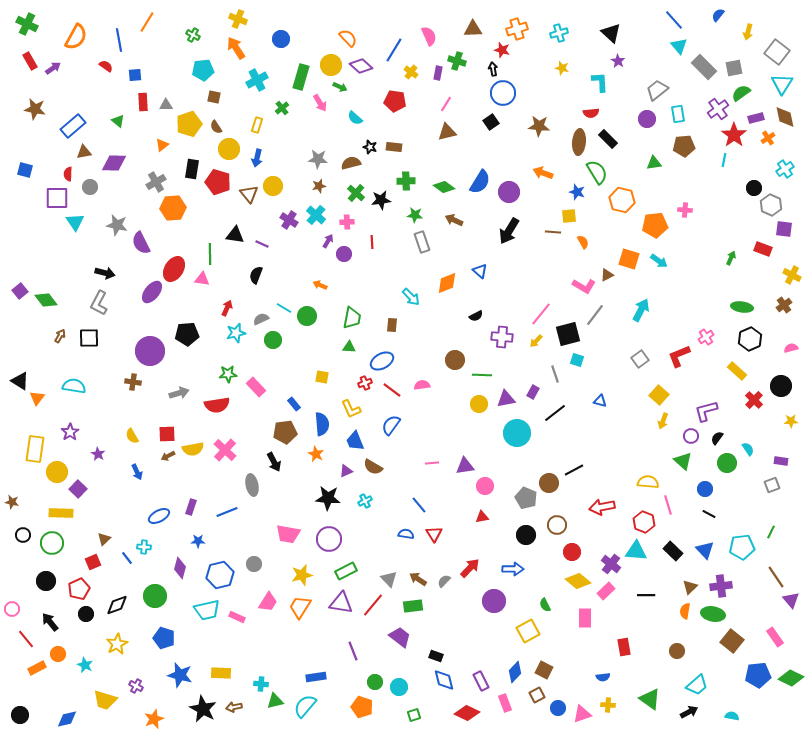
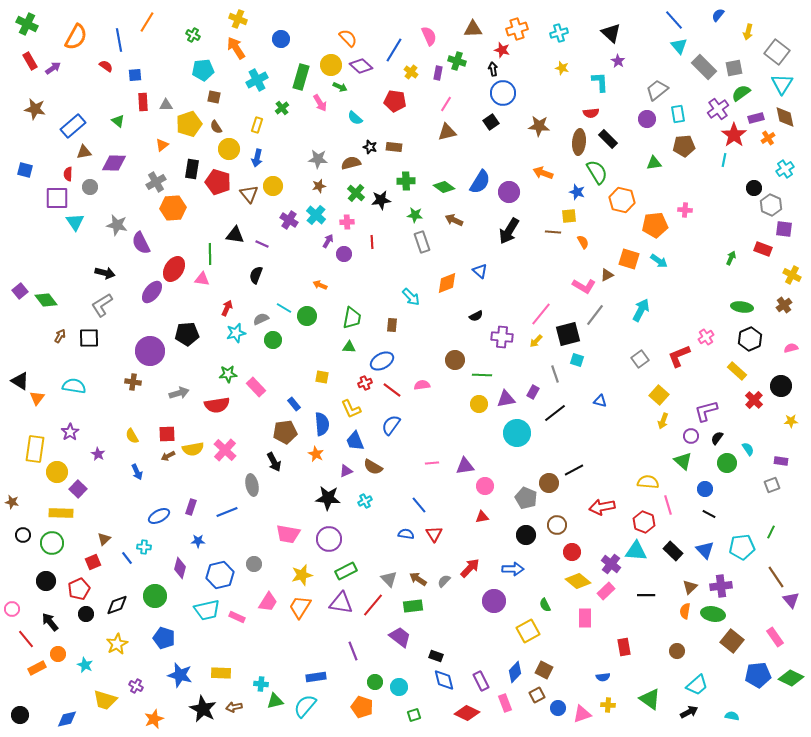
gray L-shape at (99, 303): moved 3 px right, 2 px down; rotated 30 degrees clockwise
